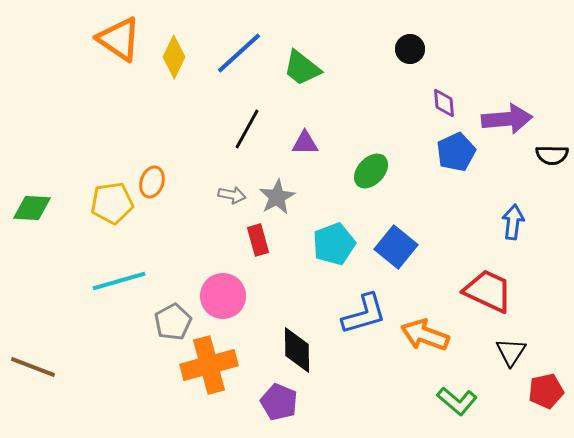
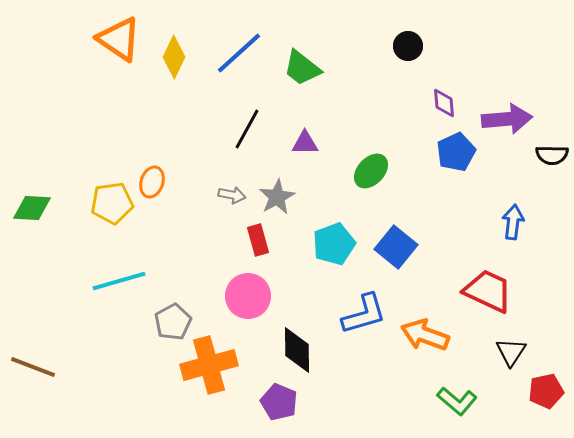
black circle: moved 2 px left, 3 px up
pink circle: moved 25 px right
